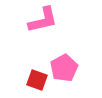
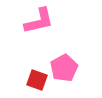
pink L-shape: moved 4 px left, 1 px down
